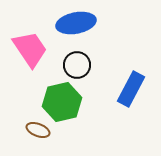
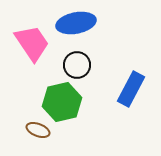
pink trapezoid: moved 2 px right, 6 px up
